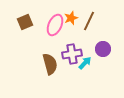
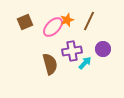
orange star: moved 4 px left, 2 px down
pink ellipse: moved 2 px left, 2 px down; rotated 20 degrees clockwise
purple cross: moved 3 px up
